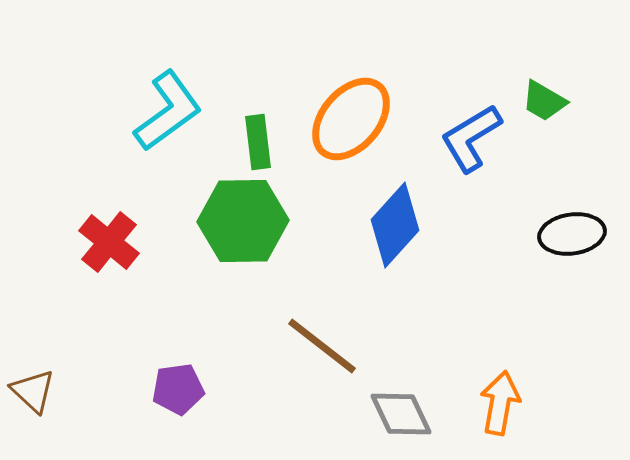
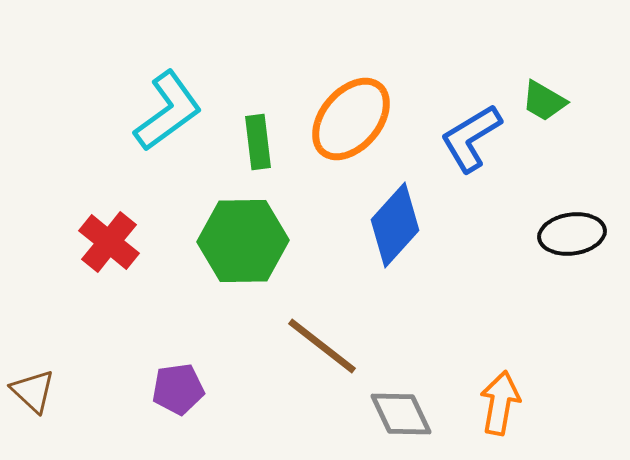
green hexagon: moved 20 px down
